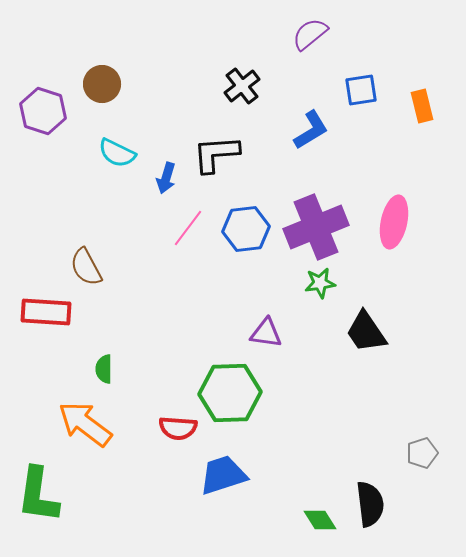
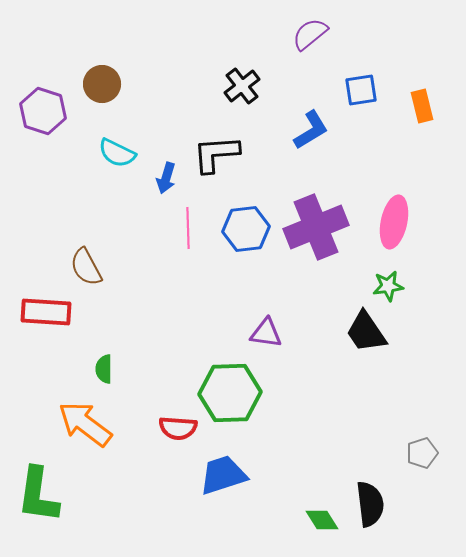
pink line: rotated 39 degrees counterclockwise
green star: moved 68 px right, 3 px down
green diamond: moved 2 px right
